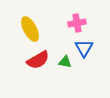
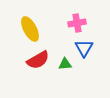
green triangle: moved 2 px down; rotated 16 degrees counterclockwise
